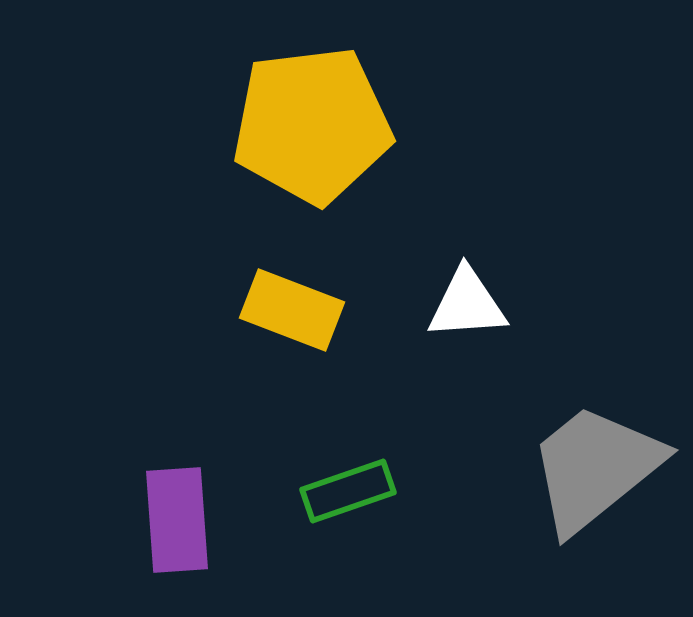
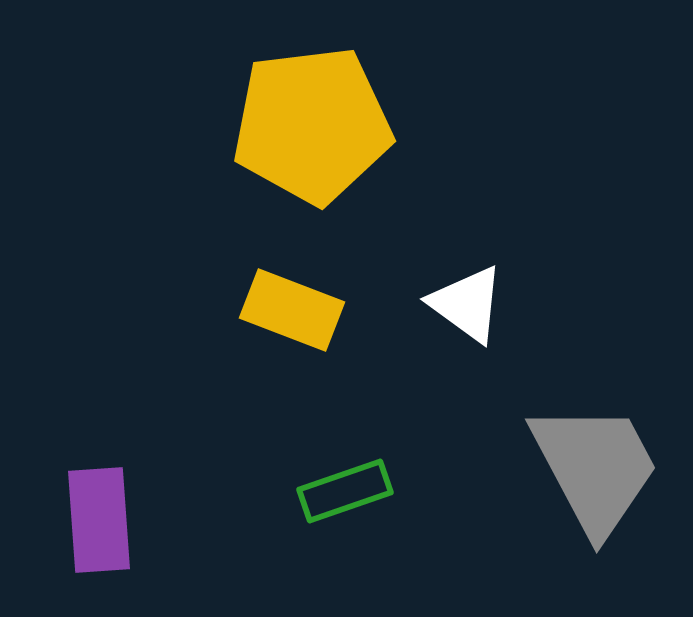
white triangle: rotated 40 degrees clockwise
gray trapezoid: rotated 101 degrees clockwise
green rectangle: moved 3 px left
purple rectangle: moved 78 px left
